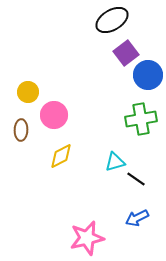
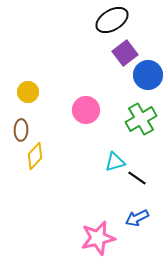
purple square: moved 1 px left
pink circle: moved 32 px right, 5 px up
green cross: rotated 20 degrees counterclockwise
yellow diamond: moved 26 px left; rotated 20 degrees counterclockwise
black line: moved 1 px right, 1 px up
pink star: moved 11 px right
